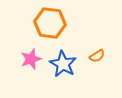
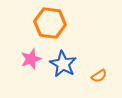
orange semicircle: moved 2 px right, 20 px down
